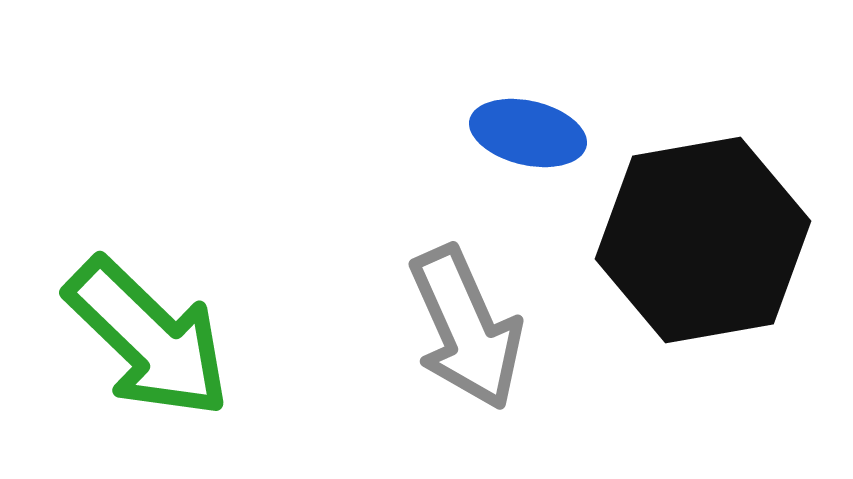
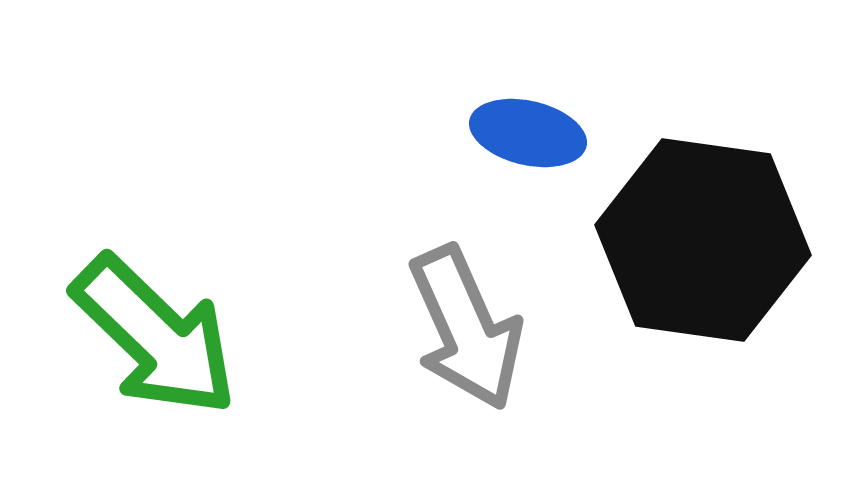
black hexagon: rotated 18 degrees clockwise
green arrow: moved 7 px right, 2 px up
